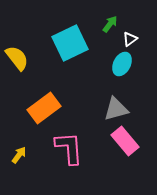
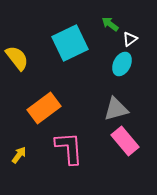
green arrow: rotated 90 degrees counterclockwise
